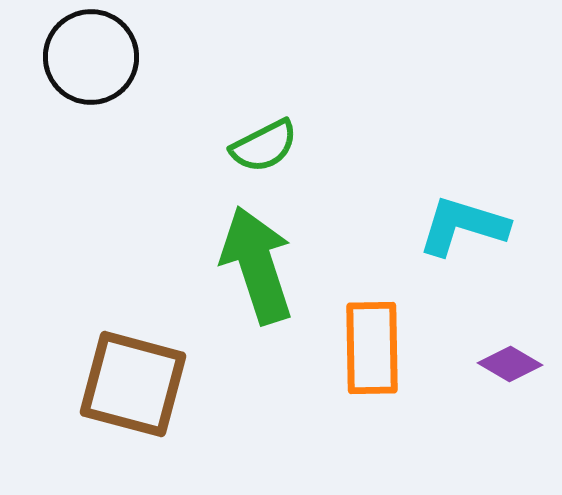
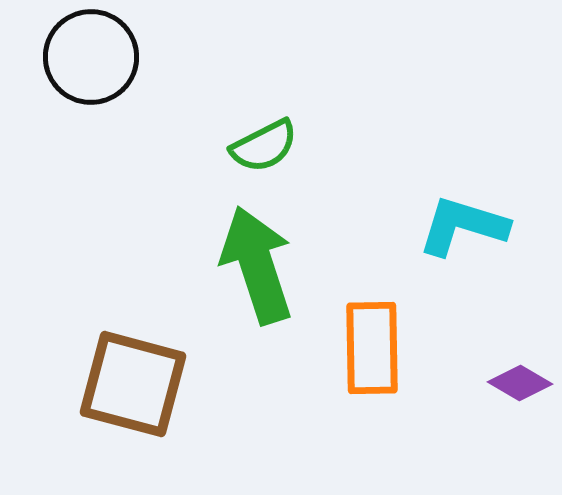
purple diamond: moved 10 px right, 19 px down
